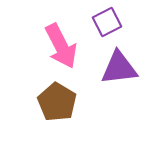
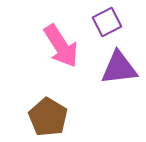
pink arrow: rotated 6 degrees counterclockwise
brown pentagon: moved 9 px left, 15 px down
